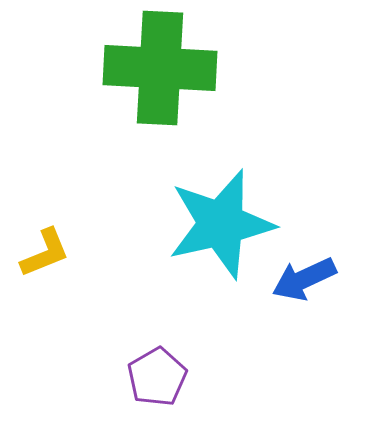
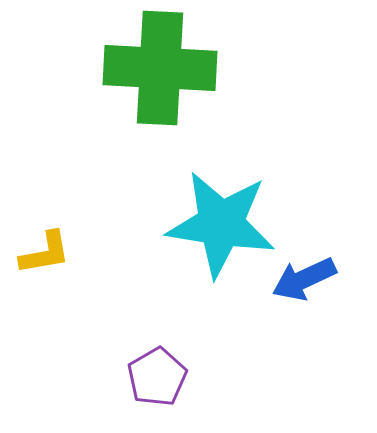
cyan star: rotated 22 degrees clockwise
yellow L-shape: rotated 12 degrees clockwise
